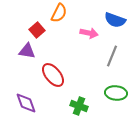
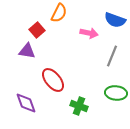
red ellipse: moved 5 px down
